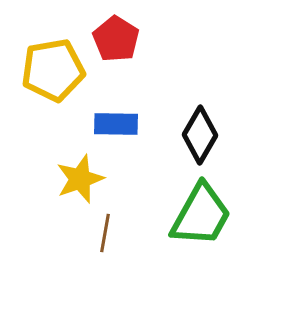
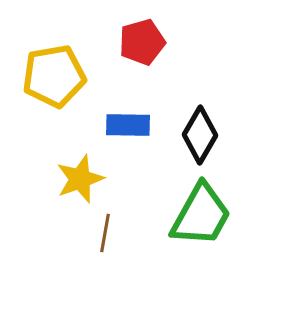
red pentagon: moved 26 px right, 3 px down; rotated 24 degrees clockwise
yellow pentagon: moved 1 px right, 6 px down
blue rectangle: moved 12 px right, 1 px down
